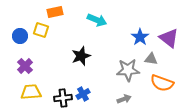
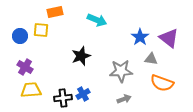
yellow square: rotated 14 degrees counterclockwise
purple cross: moved 1 px down; rotated 14 degrees counterclockwise
gray star: moved 7 px left, 1 px down
yellow trapezoid: moved 2 px up
